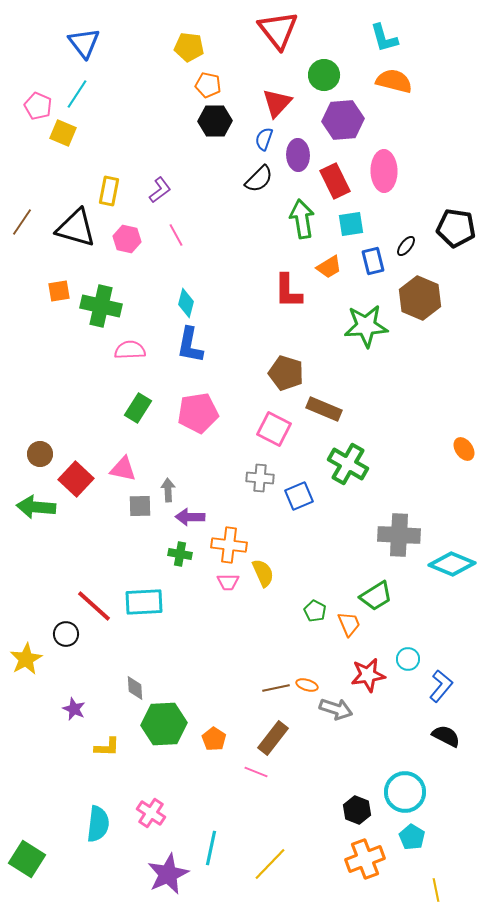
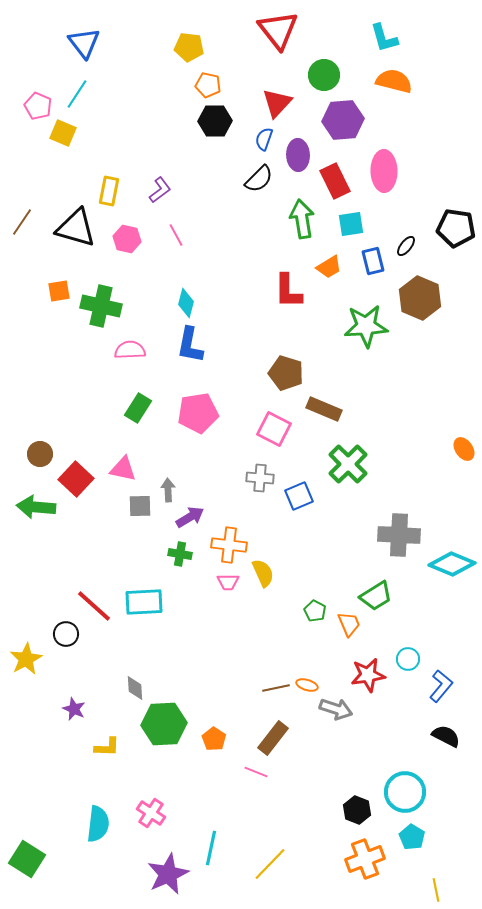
green cross at (348, 464): rotated 15 degrees clockwise
purple arrow at (190, 517): rotated 148 degrees clockwise
